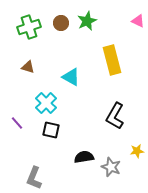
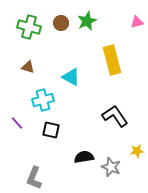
pink triangle: moved 1 px left, 1 px down; rotated 40 degrees counterclockwise
green cross: rotated 35 degrees clockwise
cyan cross: moved 3 px left, 3 px up; rotated 30 degrees clockwise
black L-shape: rotated 116 degrees clockwise
